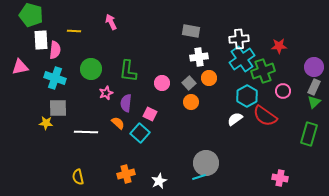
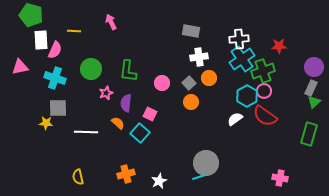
pink semicircle at (55, 50): rotated 18 degrees clockwise
gray rectangle at (314, 87): moved 3 px left, 1 px down
pink circle at (283, 91): moved 19 px left
